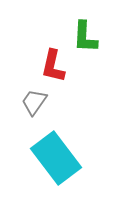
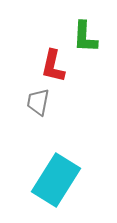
gray trapezoid: moved 4 px right; rotated 24 degrees counterclockwise
cyan rectangle: moved 22 px down; rotated 69 degrees clockwise
